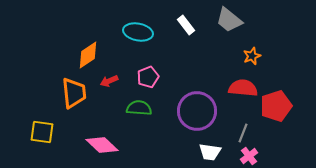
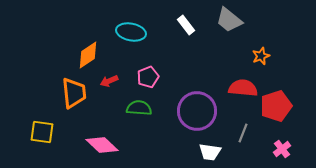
cyan ellipse: moved 7 px left
orange star: moved 9 px right
pink cross: moved 33 px right, 7 px up
